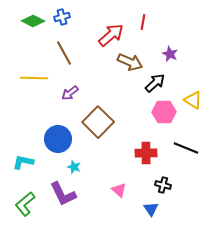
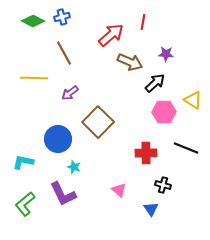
purple star: moved 4 px left; rotated 21 degrees counterclockwise
